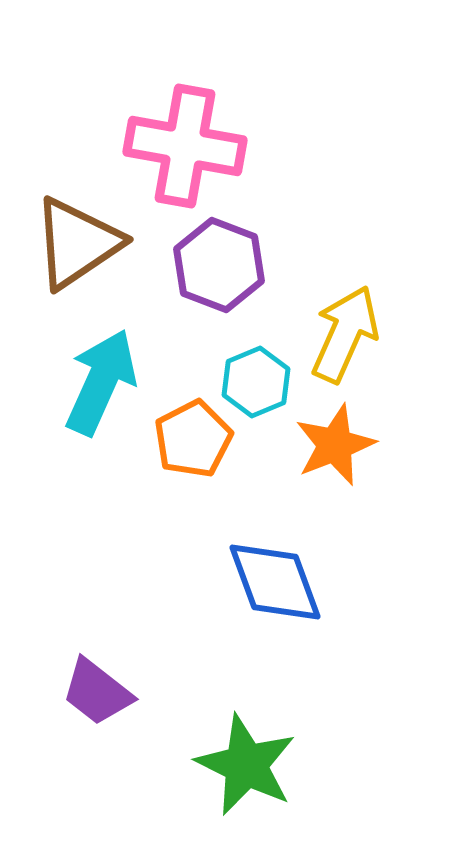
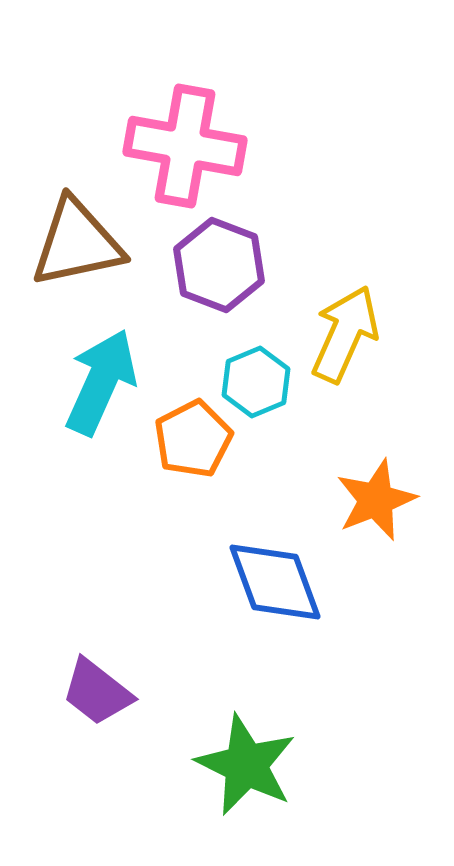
brown triangle: rotated 22 degrees clockwise
orange star: moved 41 px right, 55 px down
